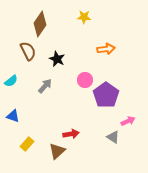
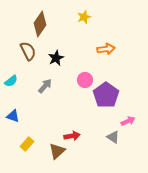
yellow star: rotated 24 degrees counterclockwise
black star: moved 1 px left, 1 px up; rotated 21 degrees clockwise
red arrow: moved 1 px right, 2 px down
